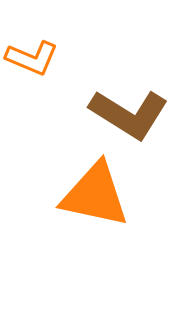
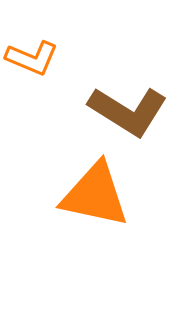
brown L-shape: moved 1 px left, 3 px up
